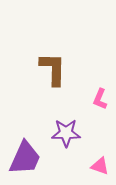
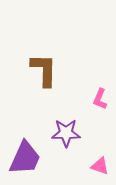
brown L-shape: moved 9 px left, 1 px down
